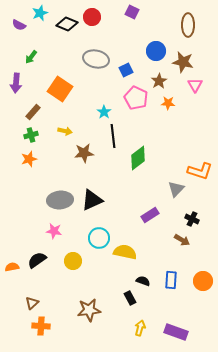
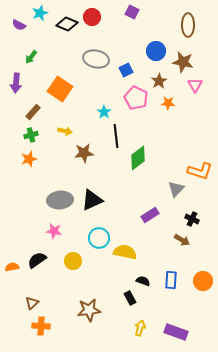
black line at (113, 136): moved 3 px right
